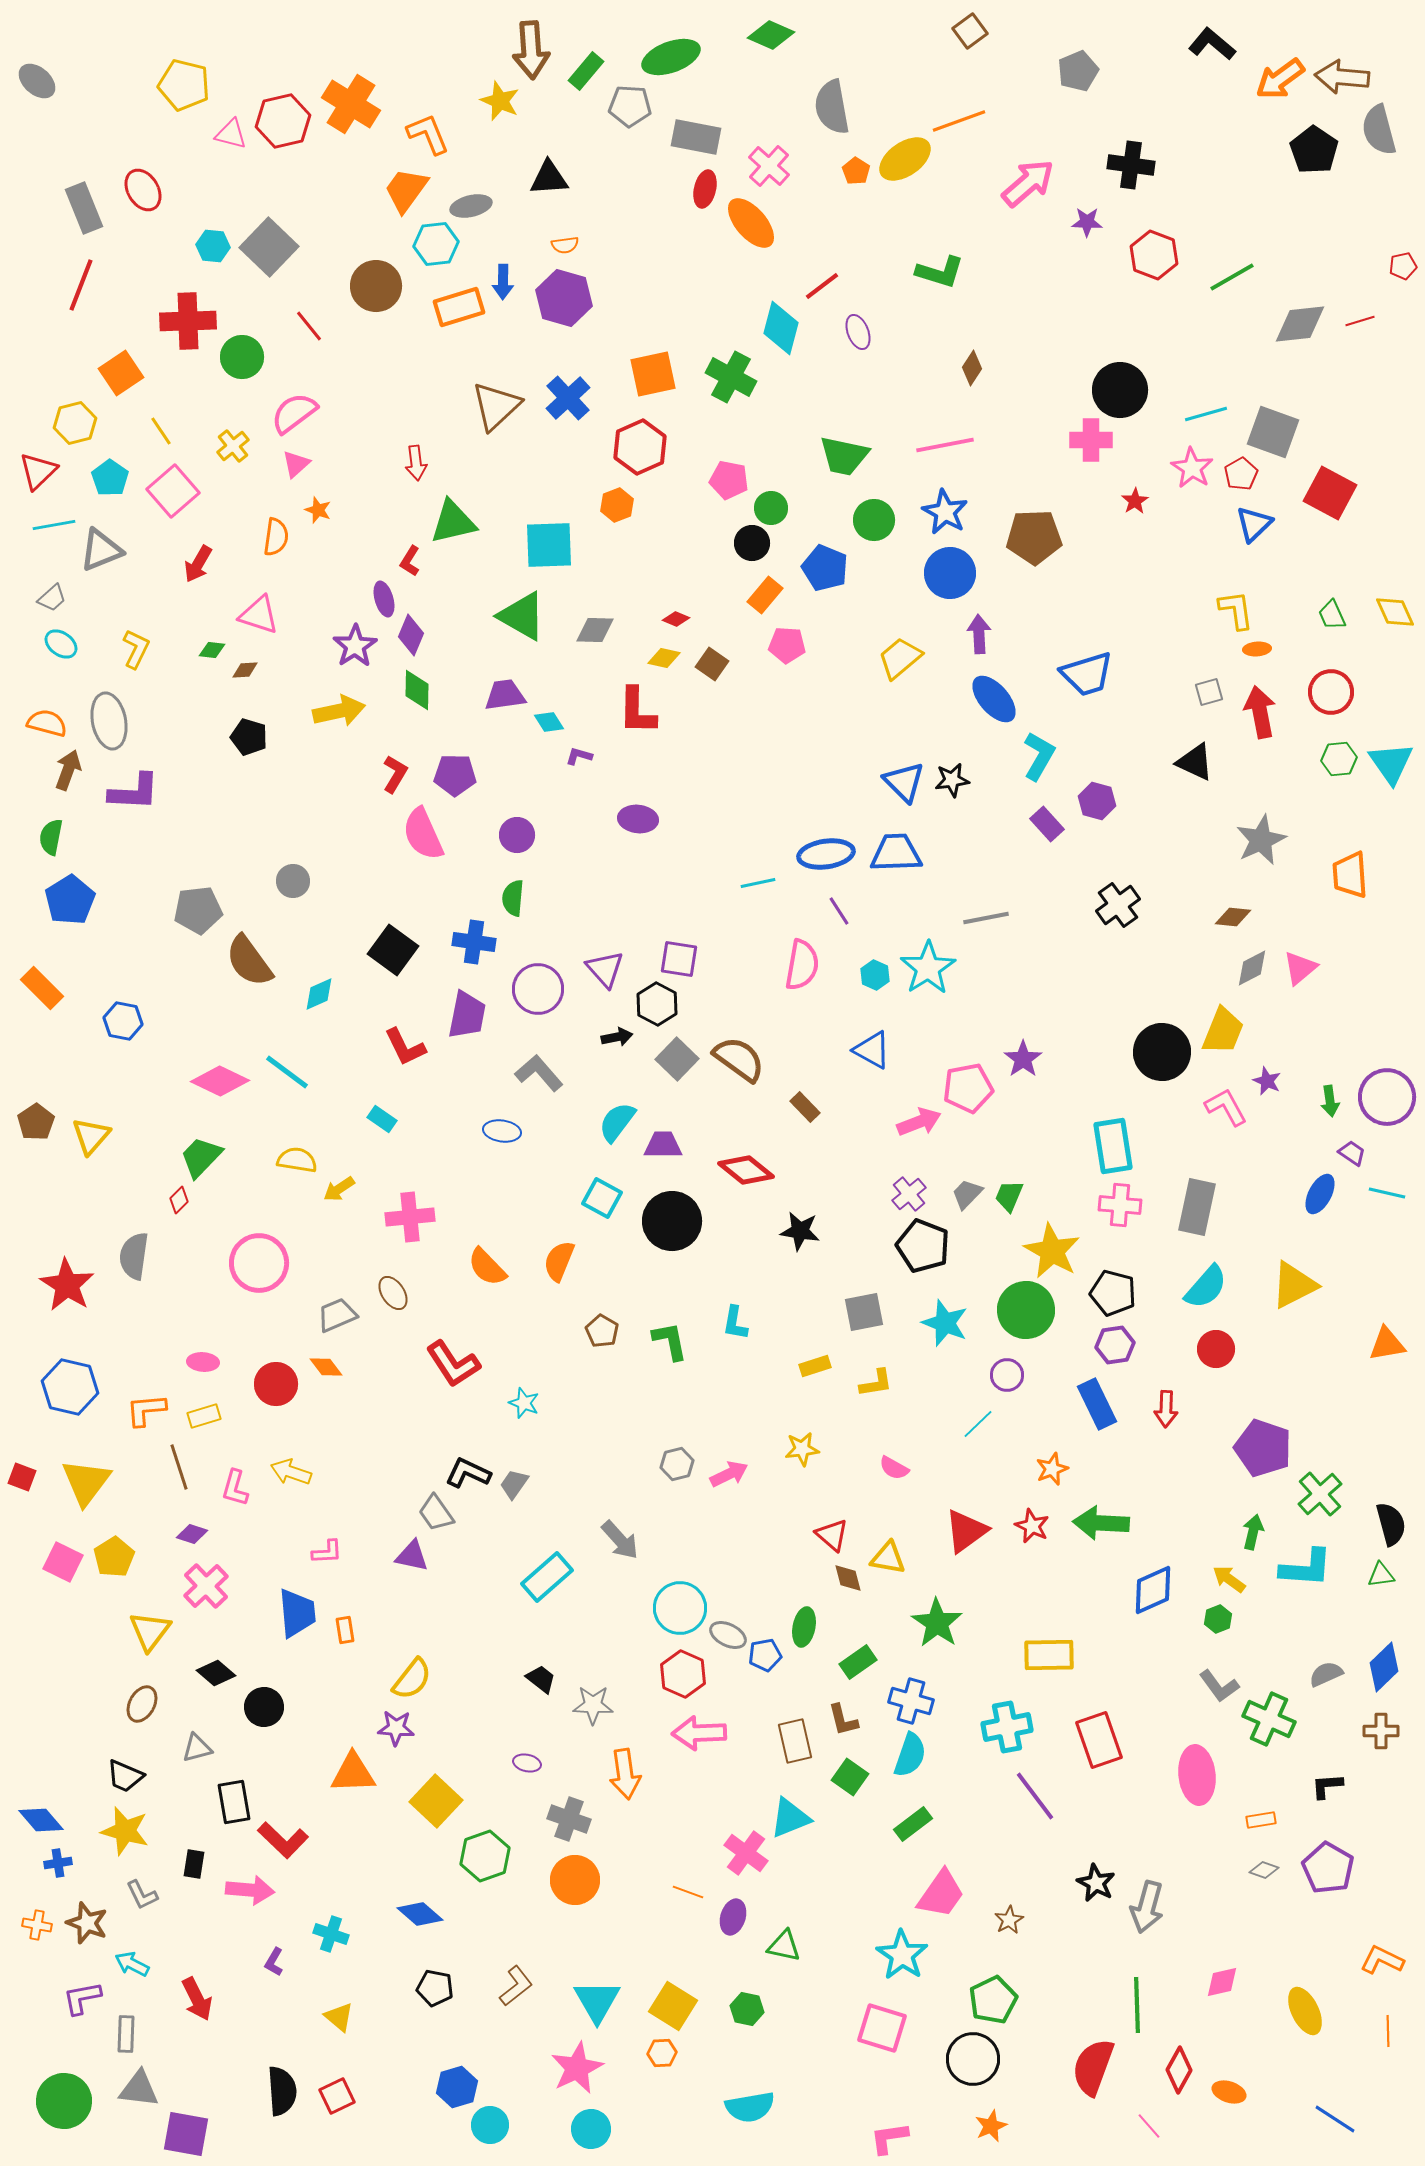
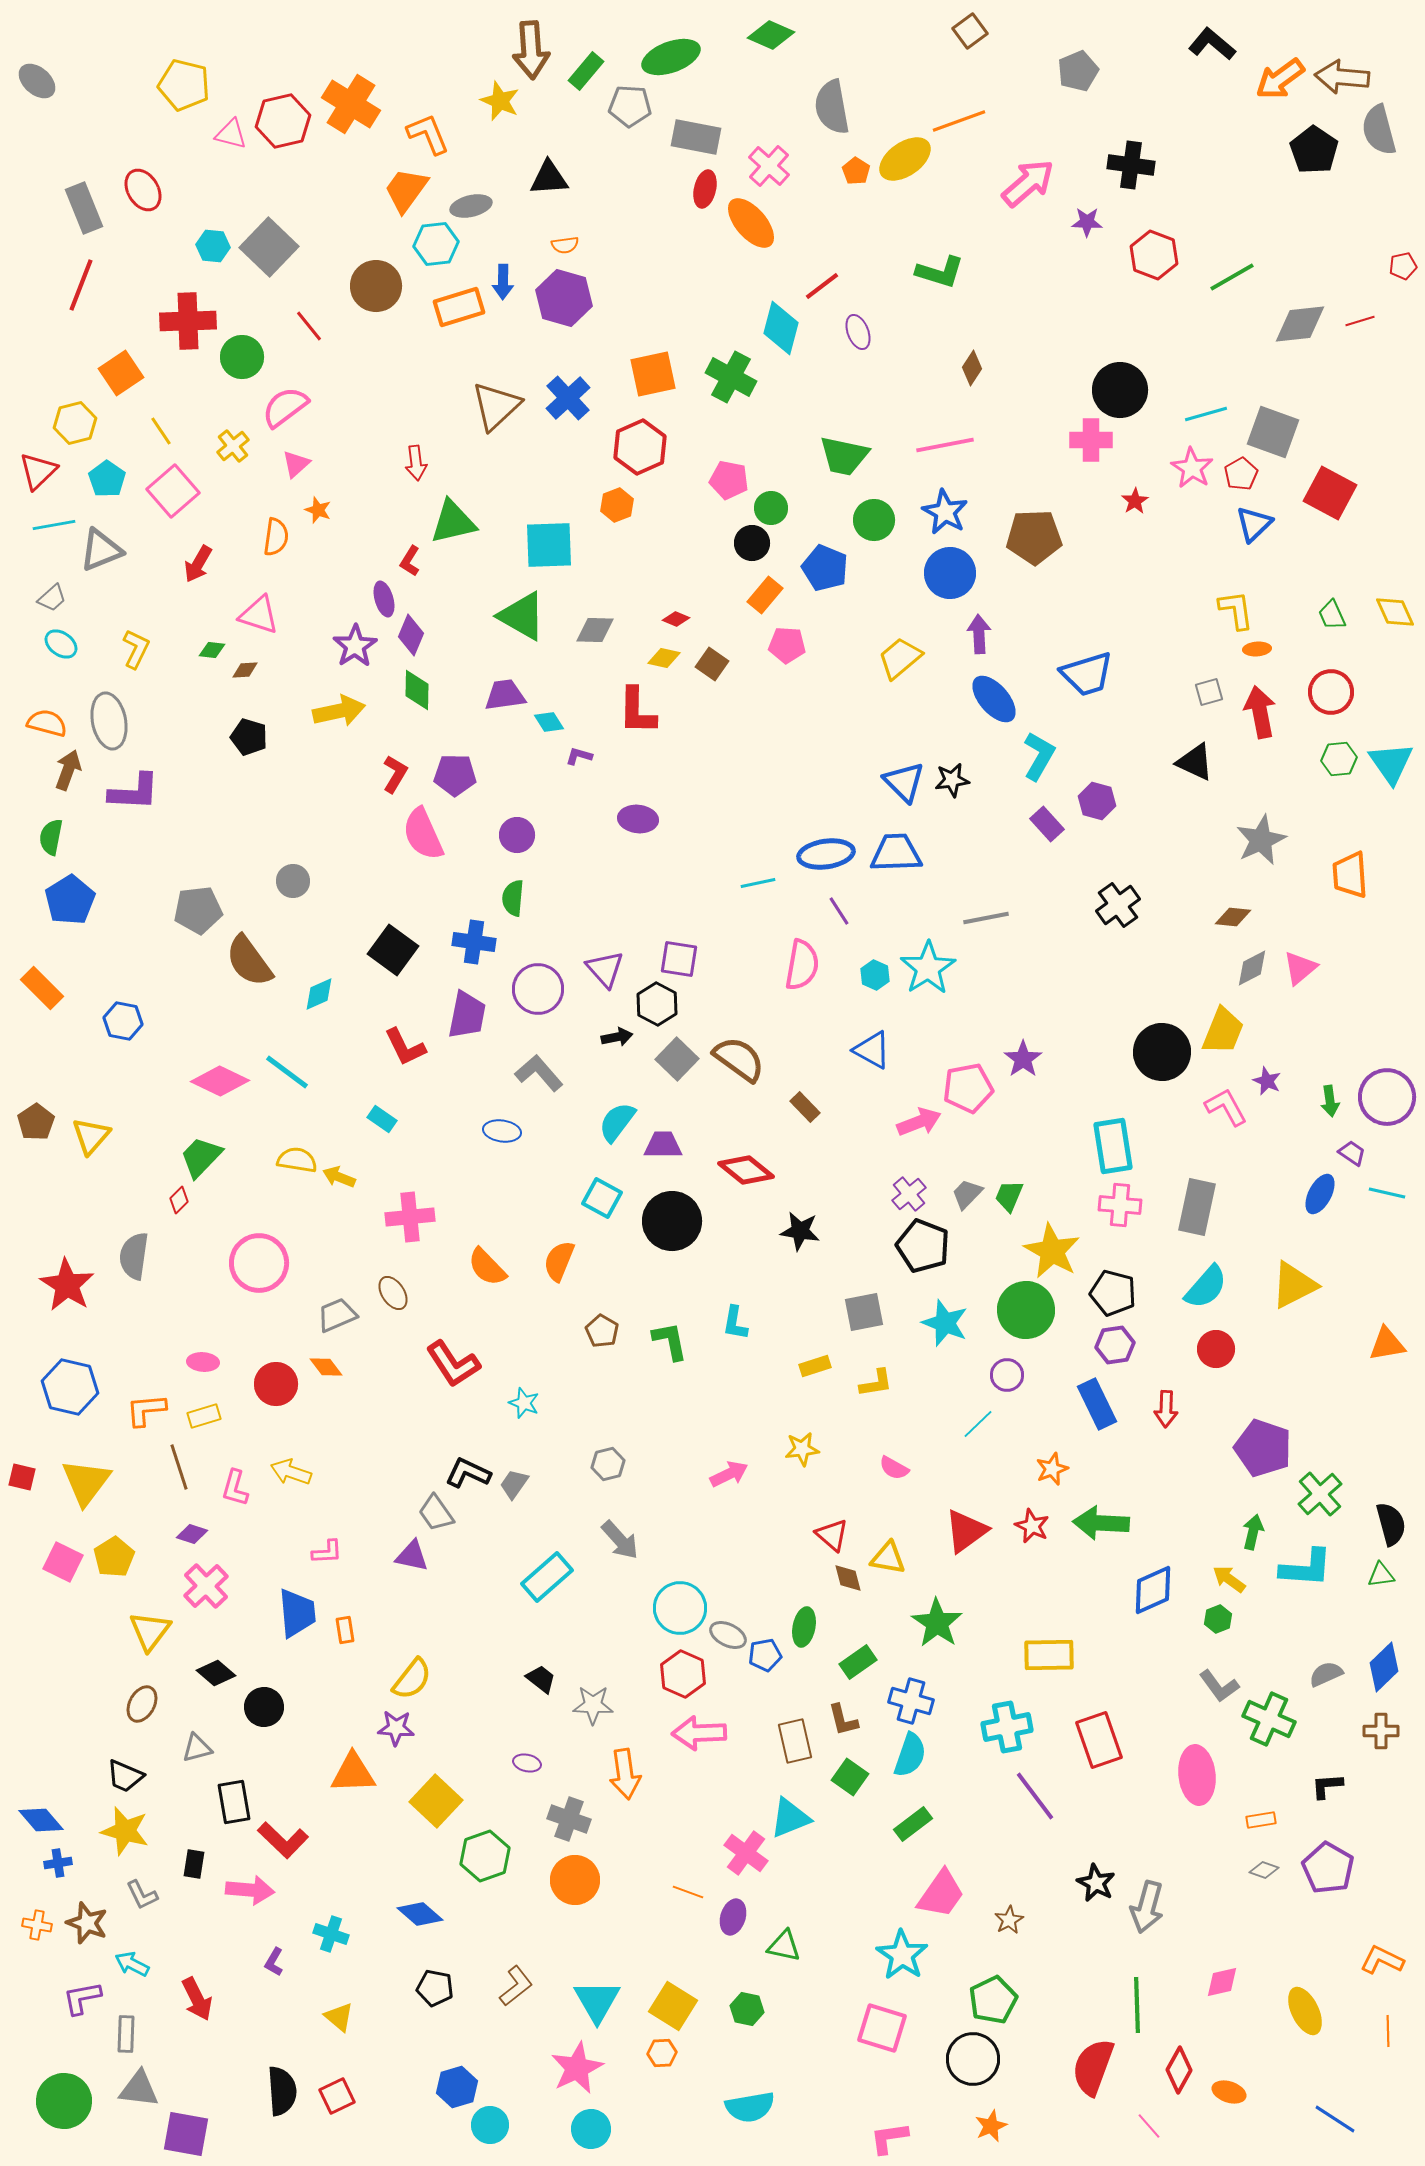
pink semicircle at (294, 413): moved 9 px left, 6 px up
cyan pentagon at (110, 478): moved 3 px left, 1 px down
yellow arrow at (339, 1189): moved 12 px up; rotated 56 degrees clockwise
gray hexagon at (677, 1464): moved 69 px left
red square at (22, 1477): rotated 8 degrees counterclockwise
